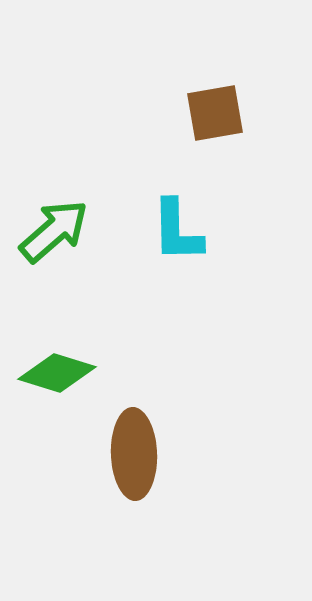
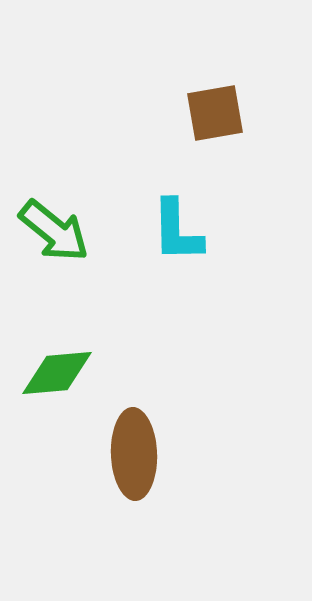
green arrow: rotated 80 degrees clockwise
green diamond: rotated 22 degrees counterclockwise
